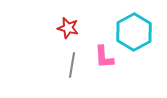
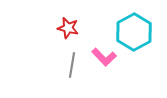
pink L-shape: rotated 40 degrees counterclockwise
